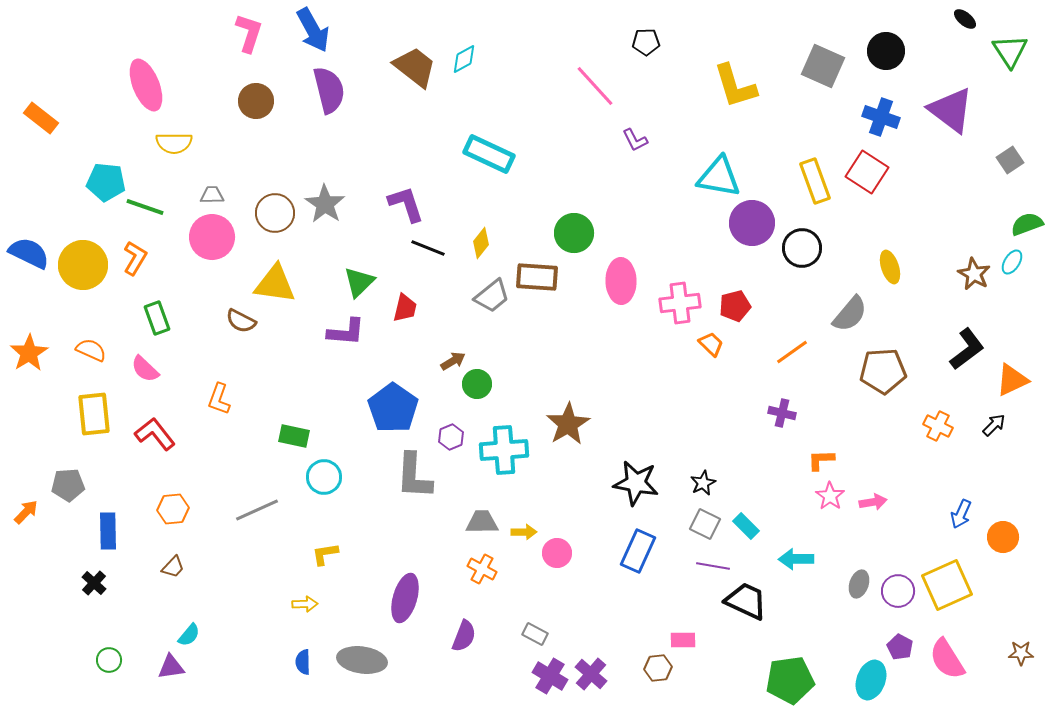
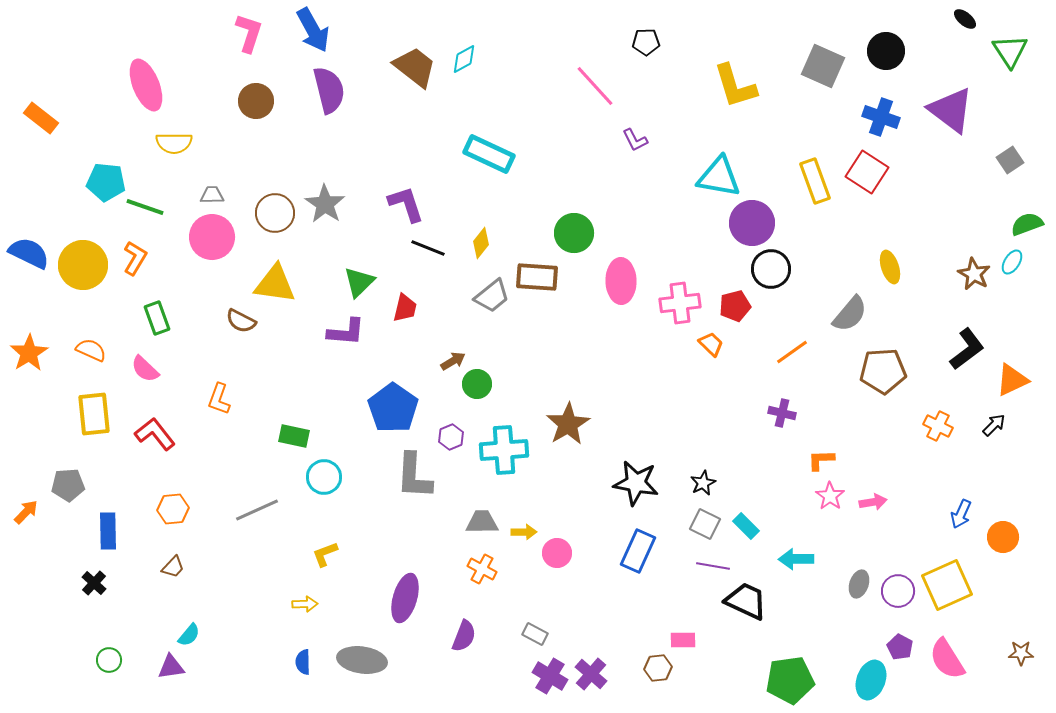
black circle at (802, 248): moved 31 px left, 21 px down
yellow L-shape at (325, 554): rotated 12 degrees counterclockwise
